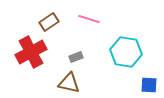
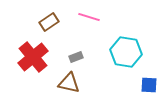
pink line: moved 2 px up
red cross: moved 2 px right, 5 px down; rotated 12 degrees counterclockwise
